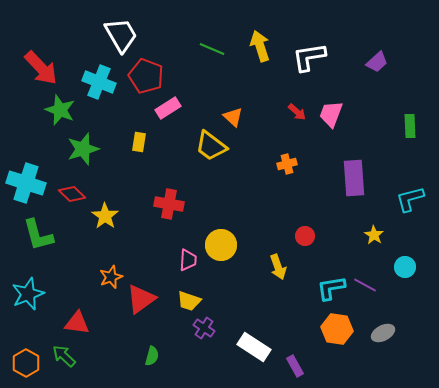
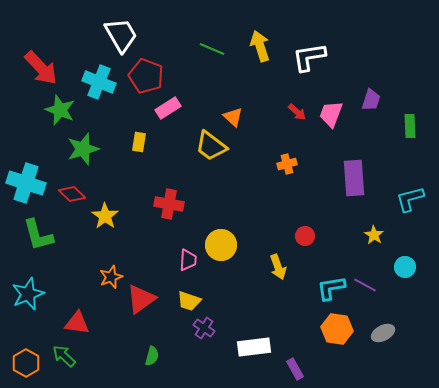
purple trapezoid at (377, 62): moved 6 px left, 38 px down; rotated 30 degrees counterclockwise
white rectangle at (254, 347): rotated 40 degrees counterclockwise
purple rectangle at (295, 366): moved 3 px down
